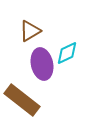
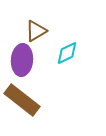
brown triangle: moved 6 px right
purple ellipse: moved 20 px left, 4 px up; rotated 16 degrees clockwise
